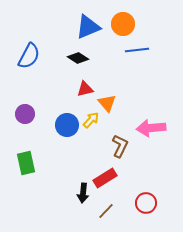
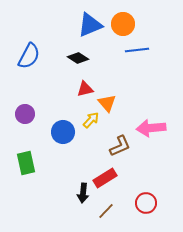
blue triangle: moved 2 px right, 2 px up
blue circle: moved 4 px left, 7 px down
brown L-shape: rotated 40 degrees clockwise
